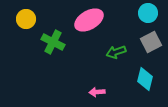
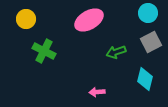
green cross: moved 9 px left, 9 px down
